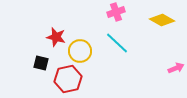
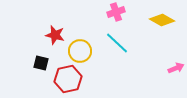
red star: moved 1 px left, 2 px up
